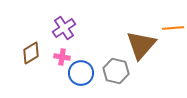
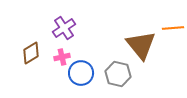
brown triangle: rotated 20 degrees counterclockwise
pink cross: rotated 21 degrees counterclockwise
gray hexagon: moved 2 px right, 3 px down
